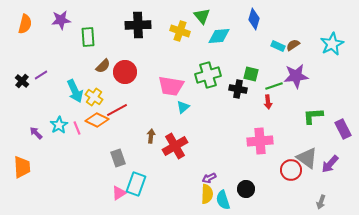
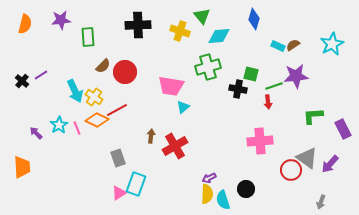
green cross at (208, 75): moved 8 px up
